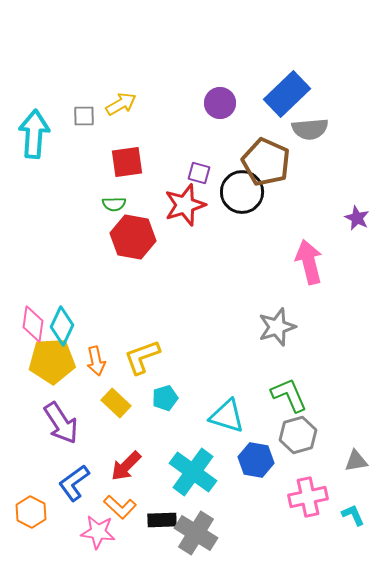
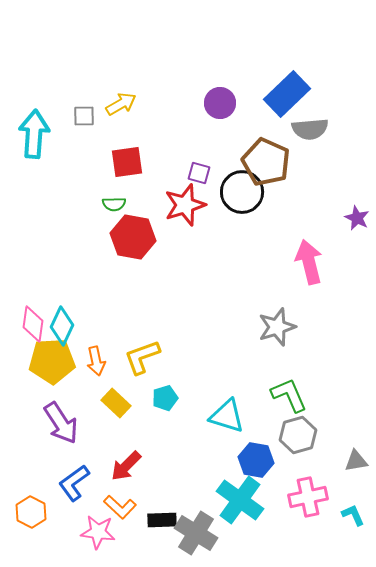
cyan cross: moved 47 px right, 28 px down
